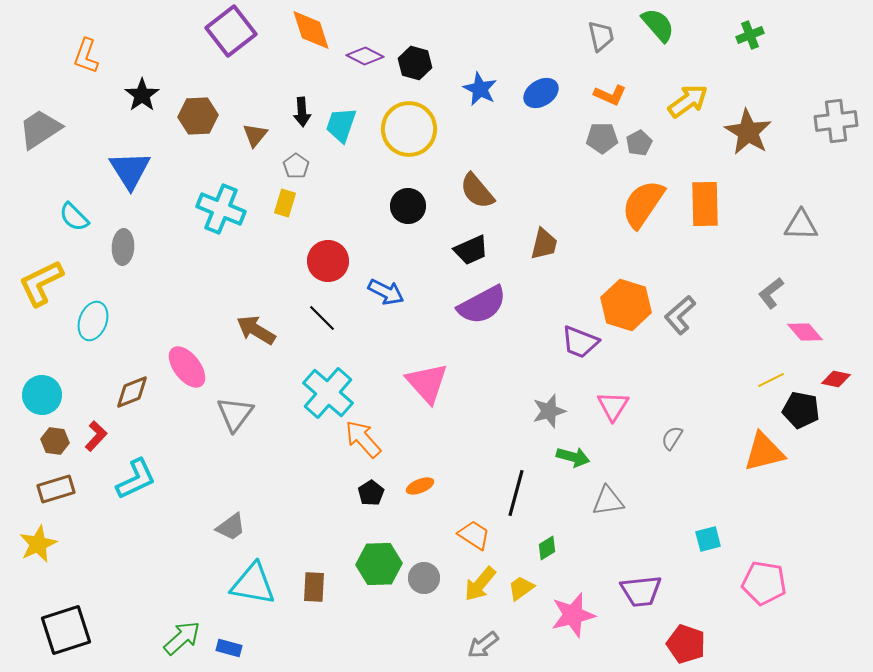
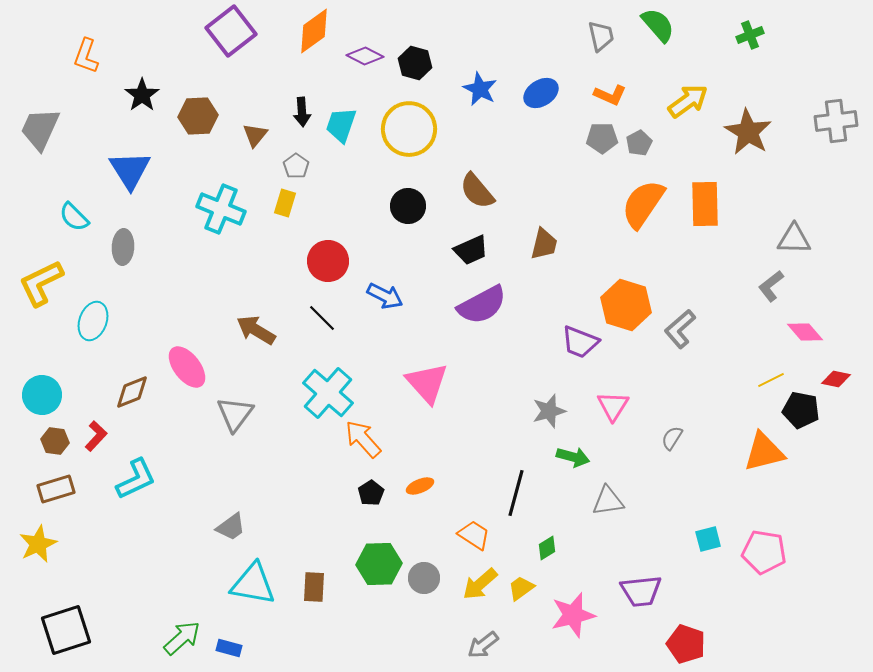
orange diamond at (311, 30): moved 3 px right, 1 px down; rotated 72 degrees clockwise
gray trapezoid at (40, 129): rotated 33 degrees counterclockwise
gray triangle at (801, 225): moved 7 px left, 14 px down
blue arrow at (386, 292): moved 1 px left, 4 px down
gray L-shape at (771, 293): moved 7 px up
gray L-shape at (680, 315): moved 14 px down
pink pentagon at (764, 583): moved 31 px up
yellow arrow at (480, 584): rotated 9 degrees clockwise
